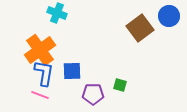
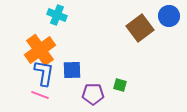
cyan cross: moved 2 px down
blue square: moved 1 px up
